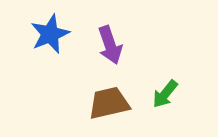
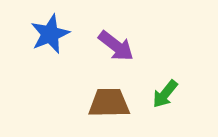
purple arrow: moved 6 px right, 1 px down; rotated 33 degrees counterclockwise
brown trapezoid: rotated 12 degrees clockwise
